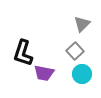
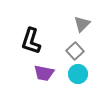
black L-shape: moved 8 px right, 12 px up
cyan circle: moved 4 px left
